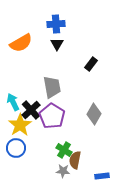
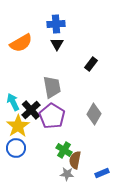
yellow star: moved 2 px left, 1 px down
gray star: moved 4 px right, 3 px down
blue rectangle: moved 3 px up; rotated 16 degrees counterclockwise
